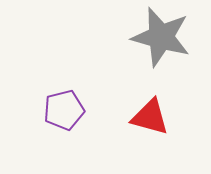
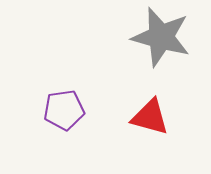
purple pentagon: rotated 6 degrees clockwise
